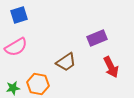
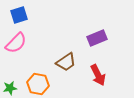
pink semicircle: moved 4 px up; rotated 15 degrees counterclockwise
red arrow: moved 13 px left, 8 px down
green star: moved 3 px left
